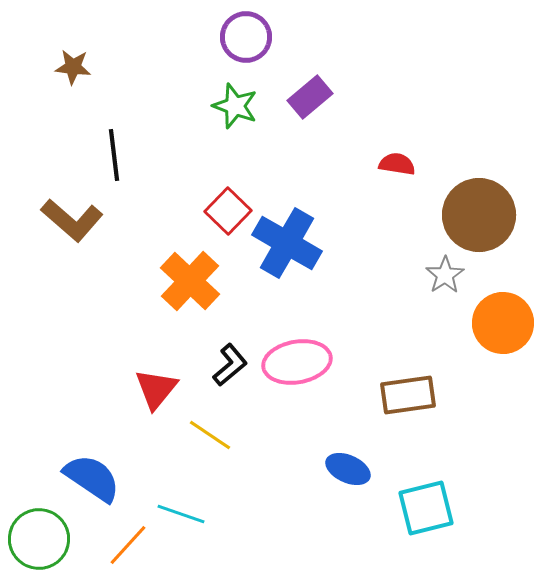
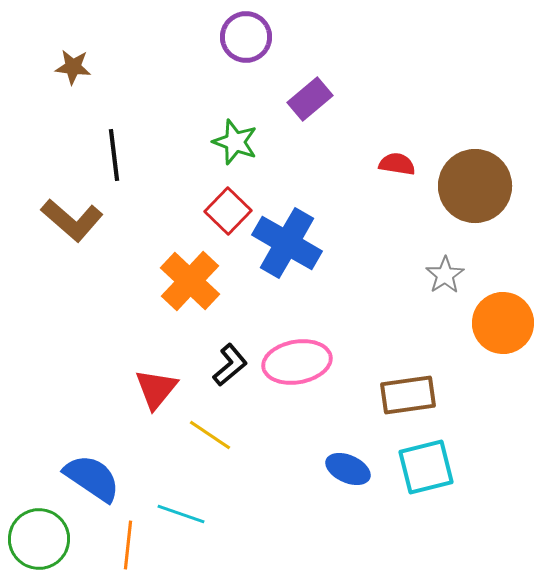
purple rectangle: moved 2 px down
green star: moved 36 px down
brown circle: moved 4 px left, 29 px up
cyan square: moved 41 px up
orange line: rotated 36 degrees counterclockwise
